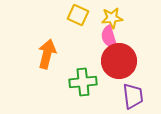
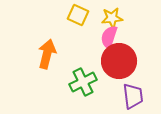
pink semicircle: rotated 35 degrees clockwise
green cross: rotated 20 degrees counterclockwise
